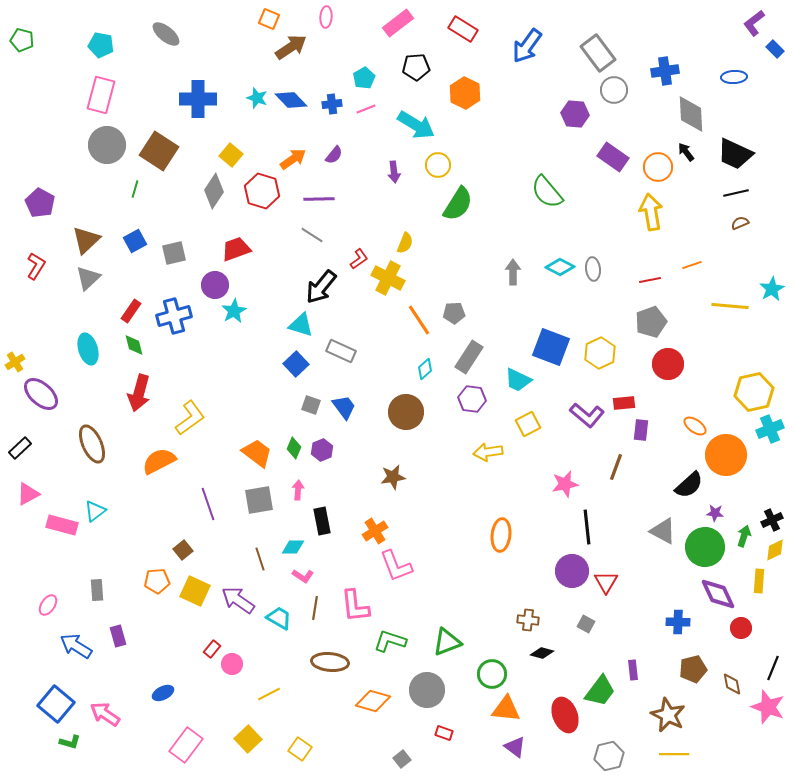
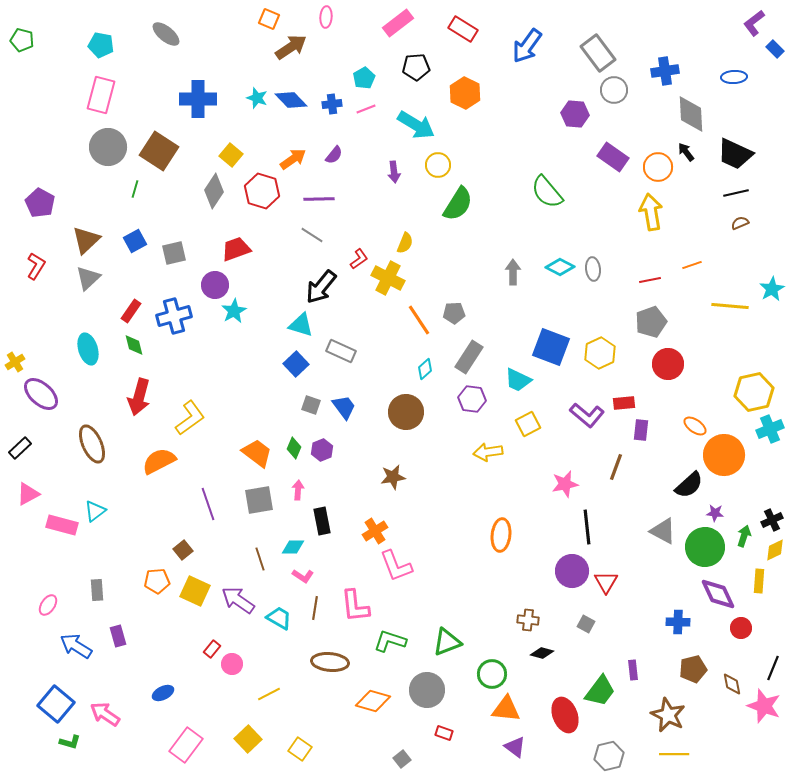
gray circle at (107, 145): moved 1 px right, 2 px down
red arrow at (139, 393): moved 4 px down
orange circle at (726, 455): moved 2 px left
pink star at (768, 707): moved 4 px left, 1 px up
